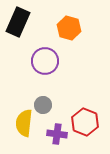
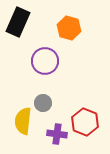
gray circle: moved 2 px up
yellow semicircle: moved 1 px left, 2 px up
